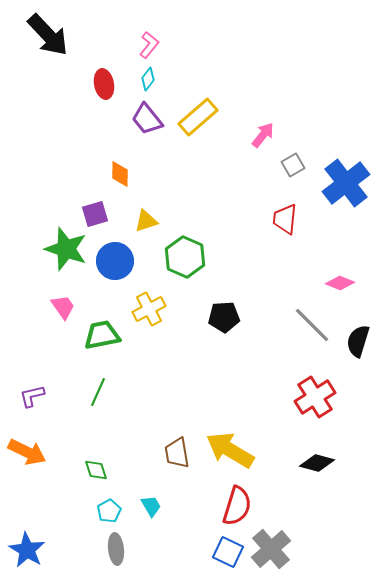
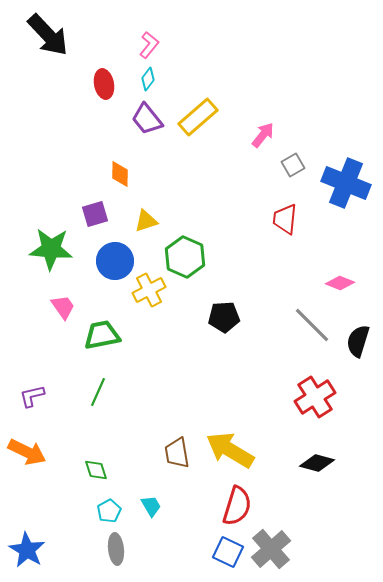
blue cross: rotated 30 degrees counterclockwise
green star: moved 15 px left; rotated 15 degrees counterclockwise
yellow cross: moved 19 px up
